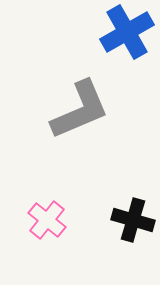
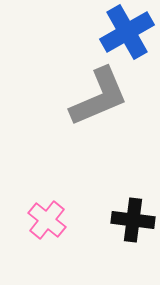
gray L-shape: moved 19 px right, 13 px up
black cross: rotated 9 degrees counterclockwise
